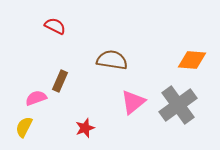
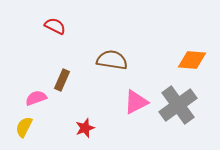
brown rectangle: moved 2 px right, 1 px up
pink triangle: moved 3 px right; rotated 12 degrees clockwise
